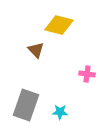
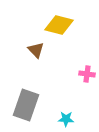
cyan star: moved 6 px right, 7 px down
